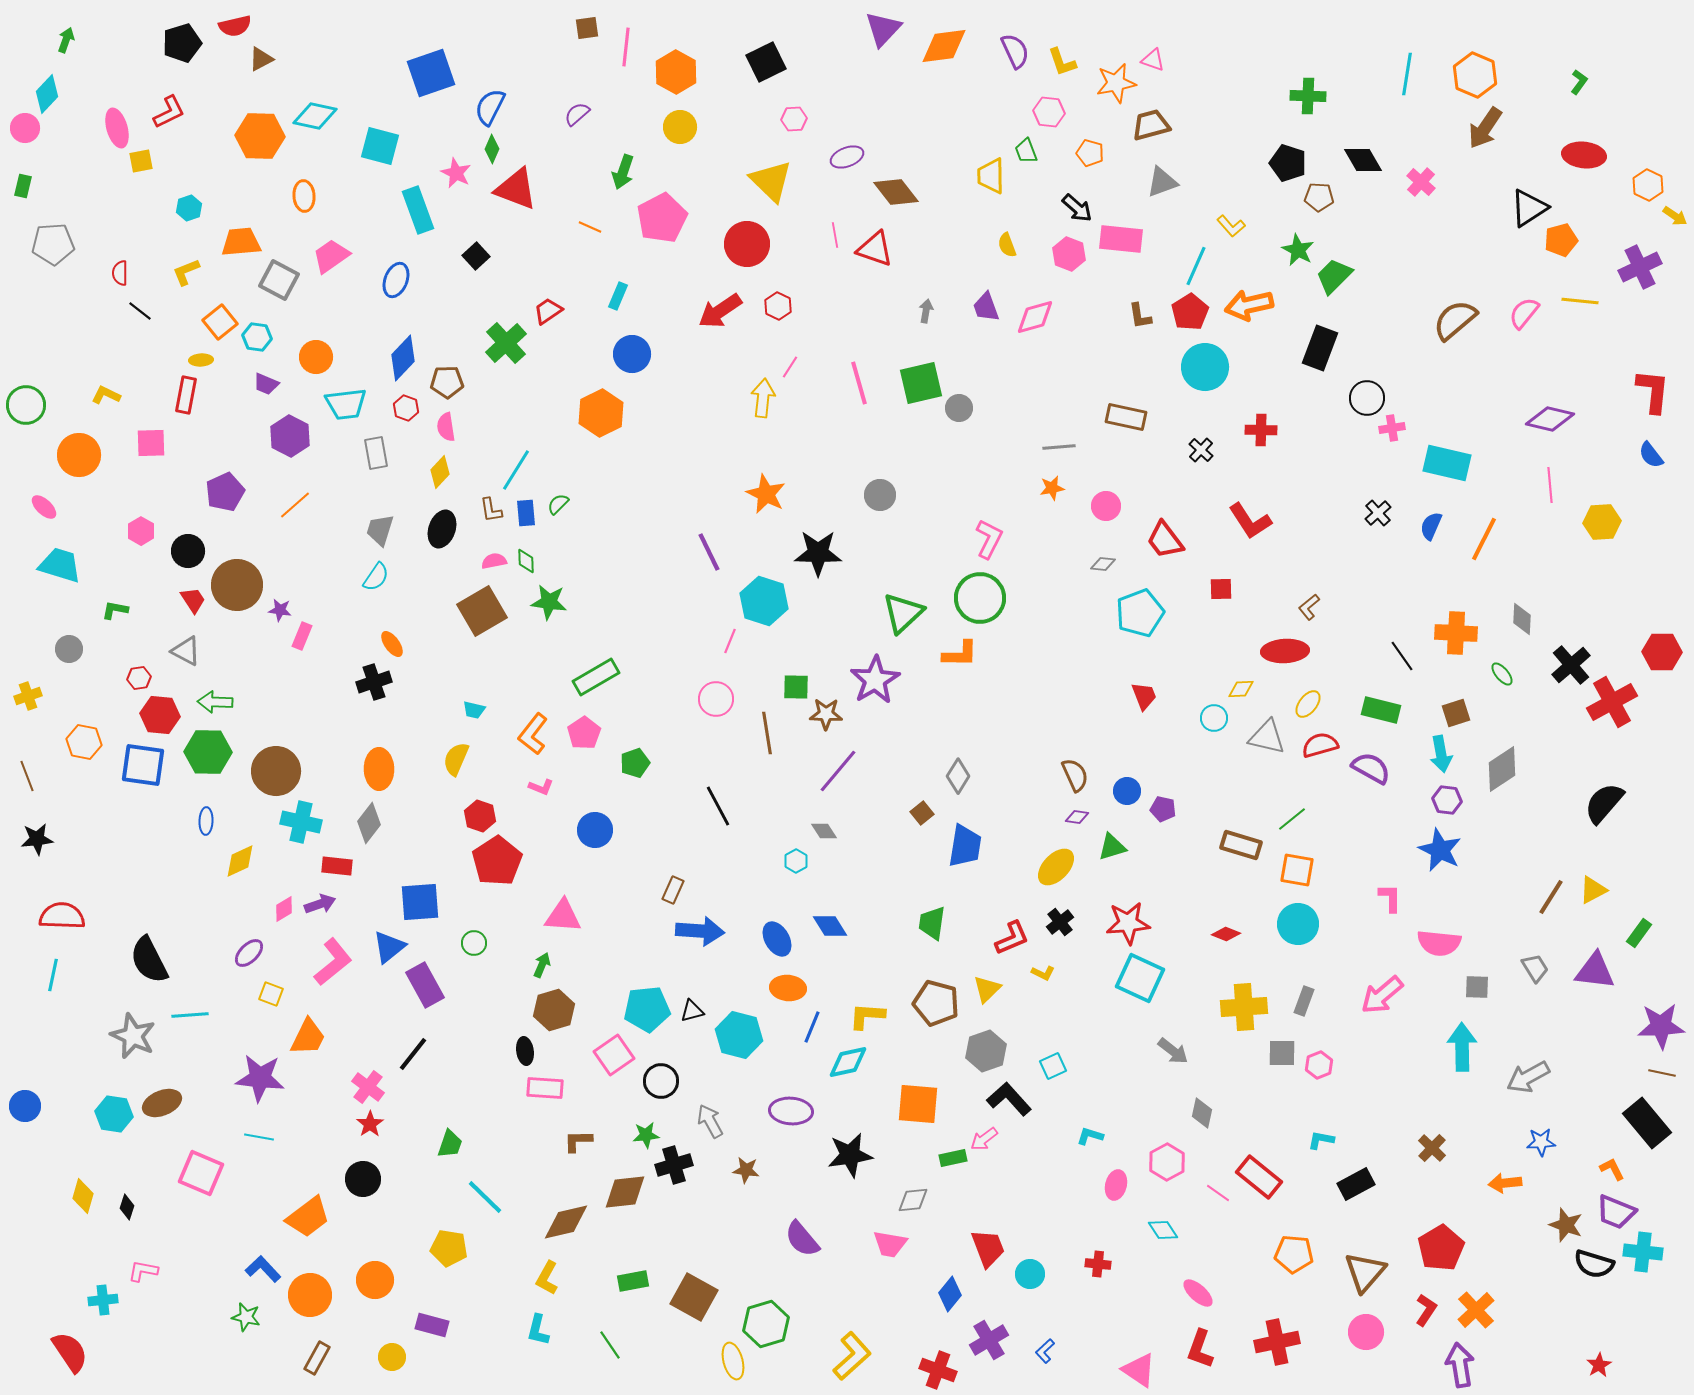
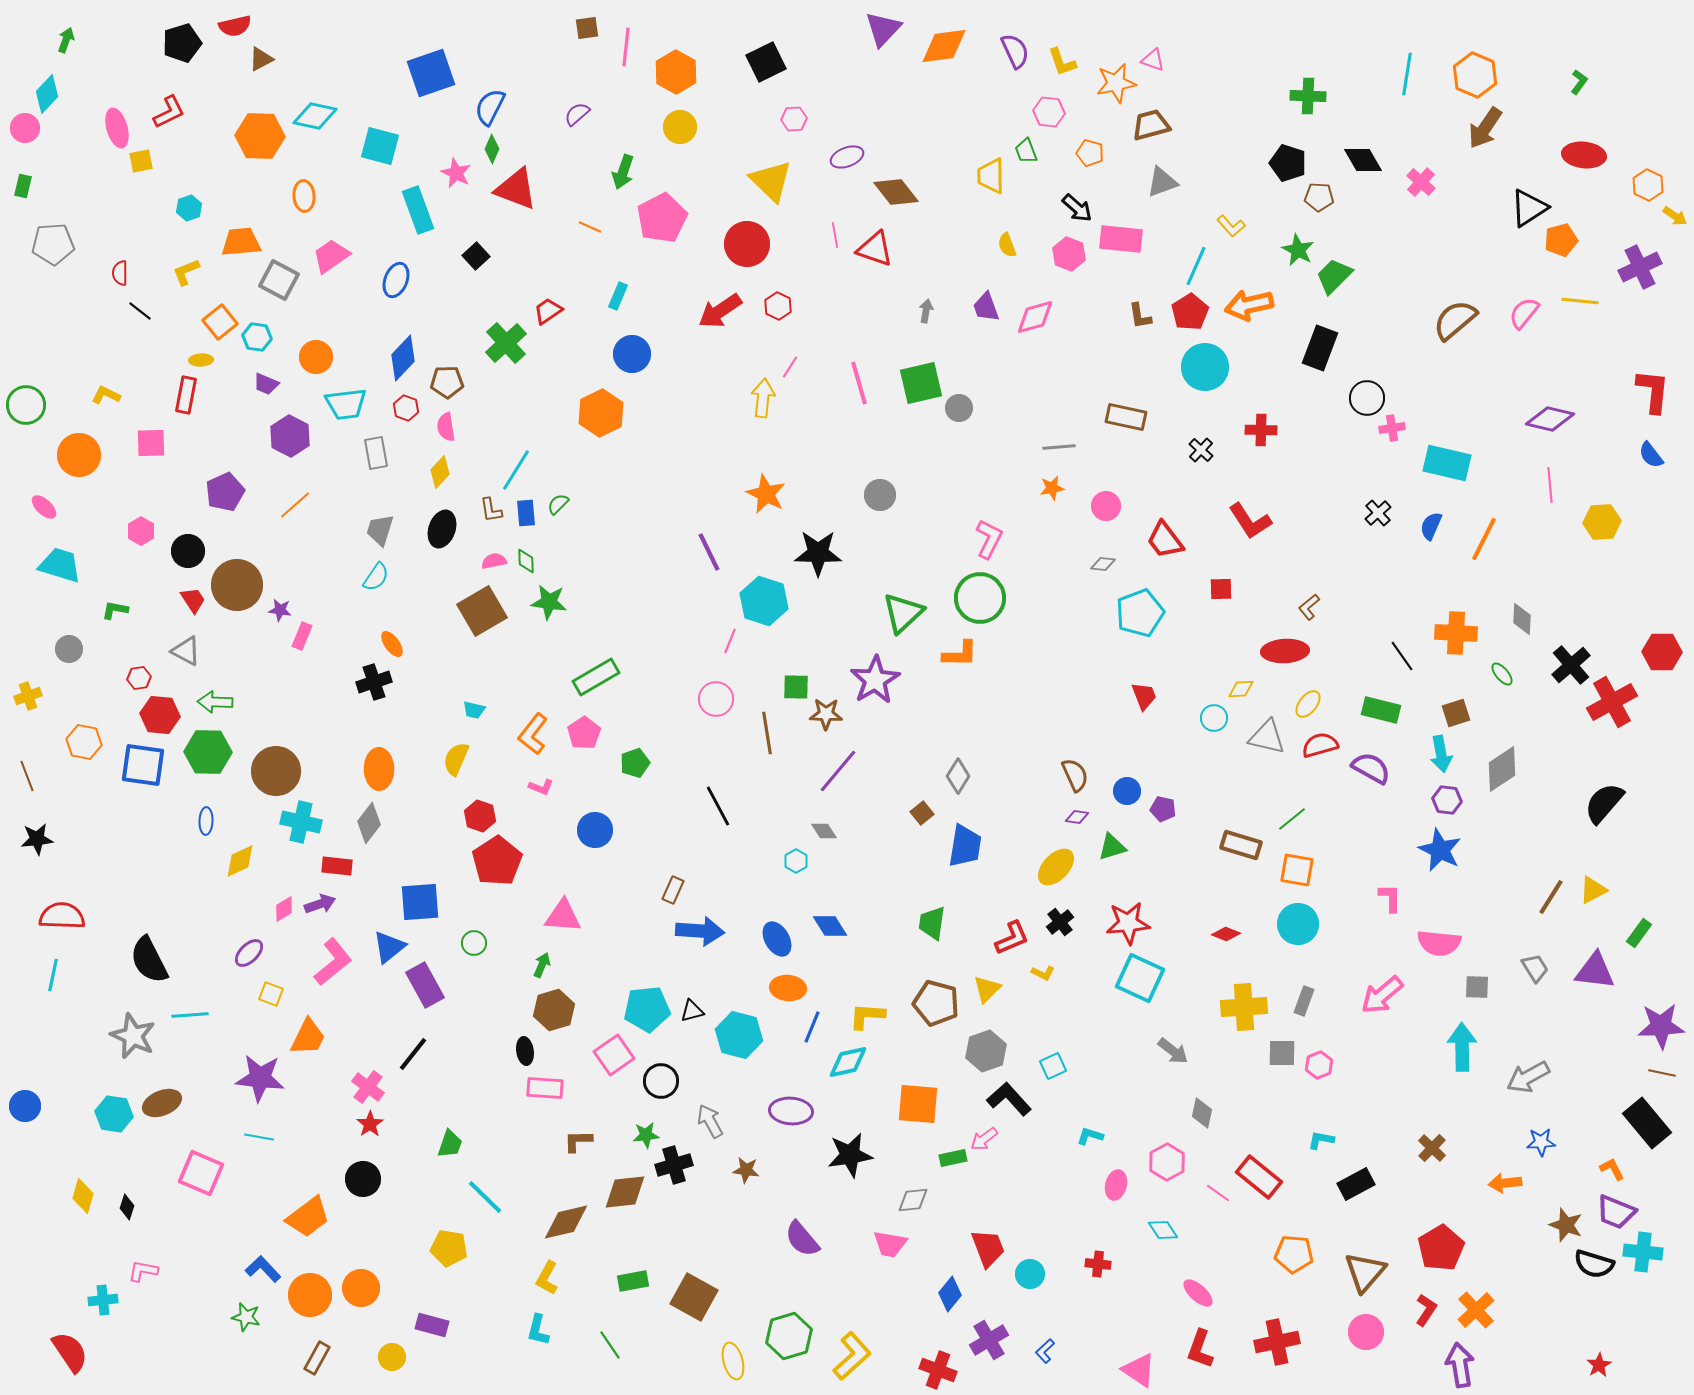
orange circle at (375, 1280): moved 14 px left, 8 px down
green hexagon at (766, 1324): moved 23 px right, 12 px down
